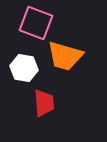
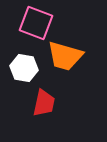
red trapezoid: rotated 16 degrees clockwise
